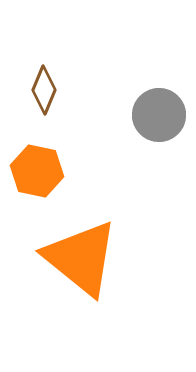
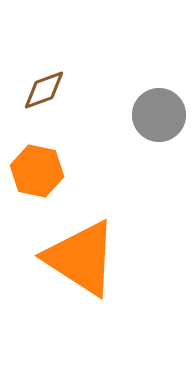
brown diamond: rotated 48 degrees clockwise
orange triangle: rotated 6 degrees counterclockwise
